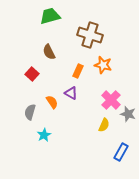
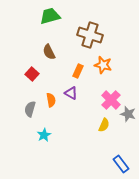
orange semicircle: moved 1 px left, 2 px up; rotated 24 degrees clockwise
gray semicircle: moved 3 px up
blue rectangle: moved 12 px down; rotated 66 degrees counterclockwise
